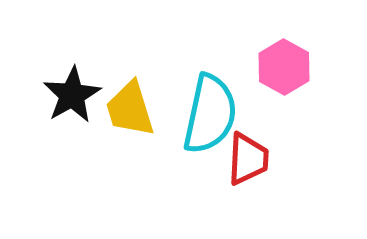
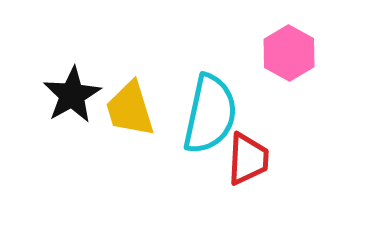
pink hexagon: moved 5 px right, 14 px up
